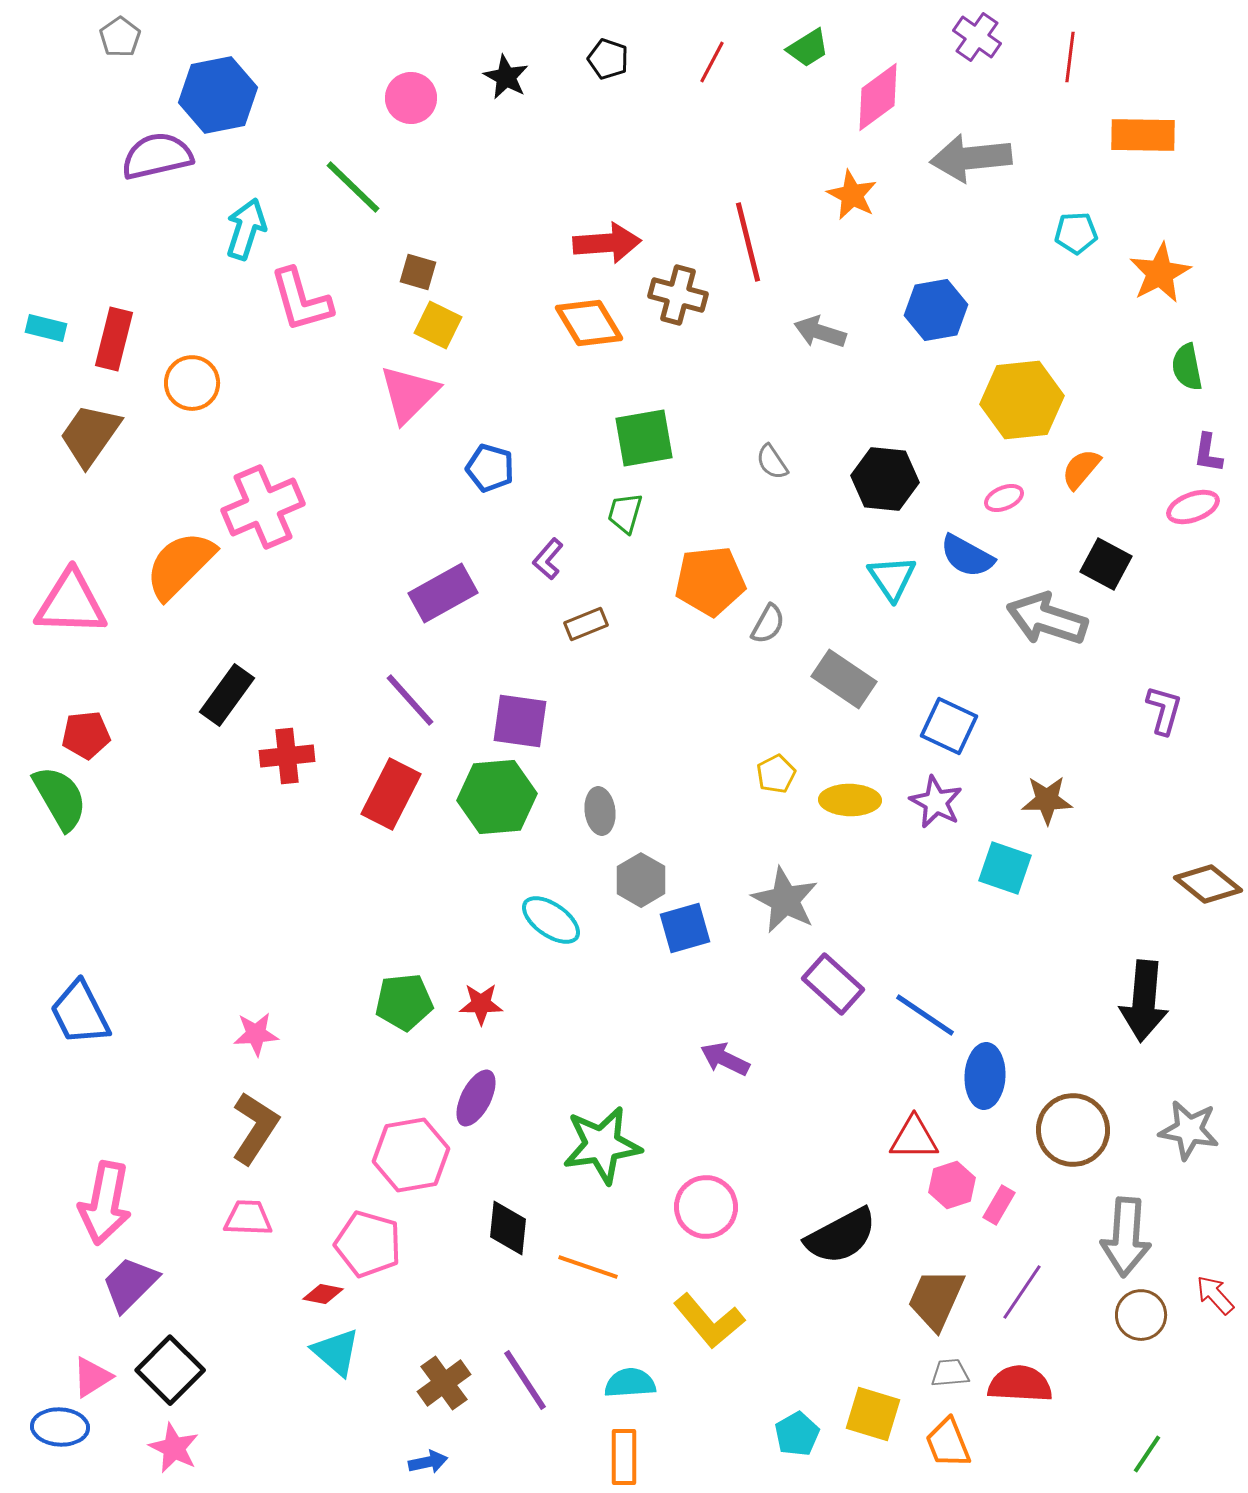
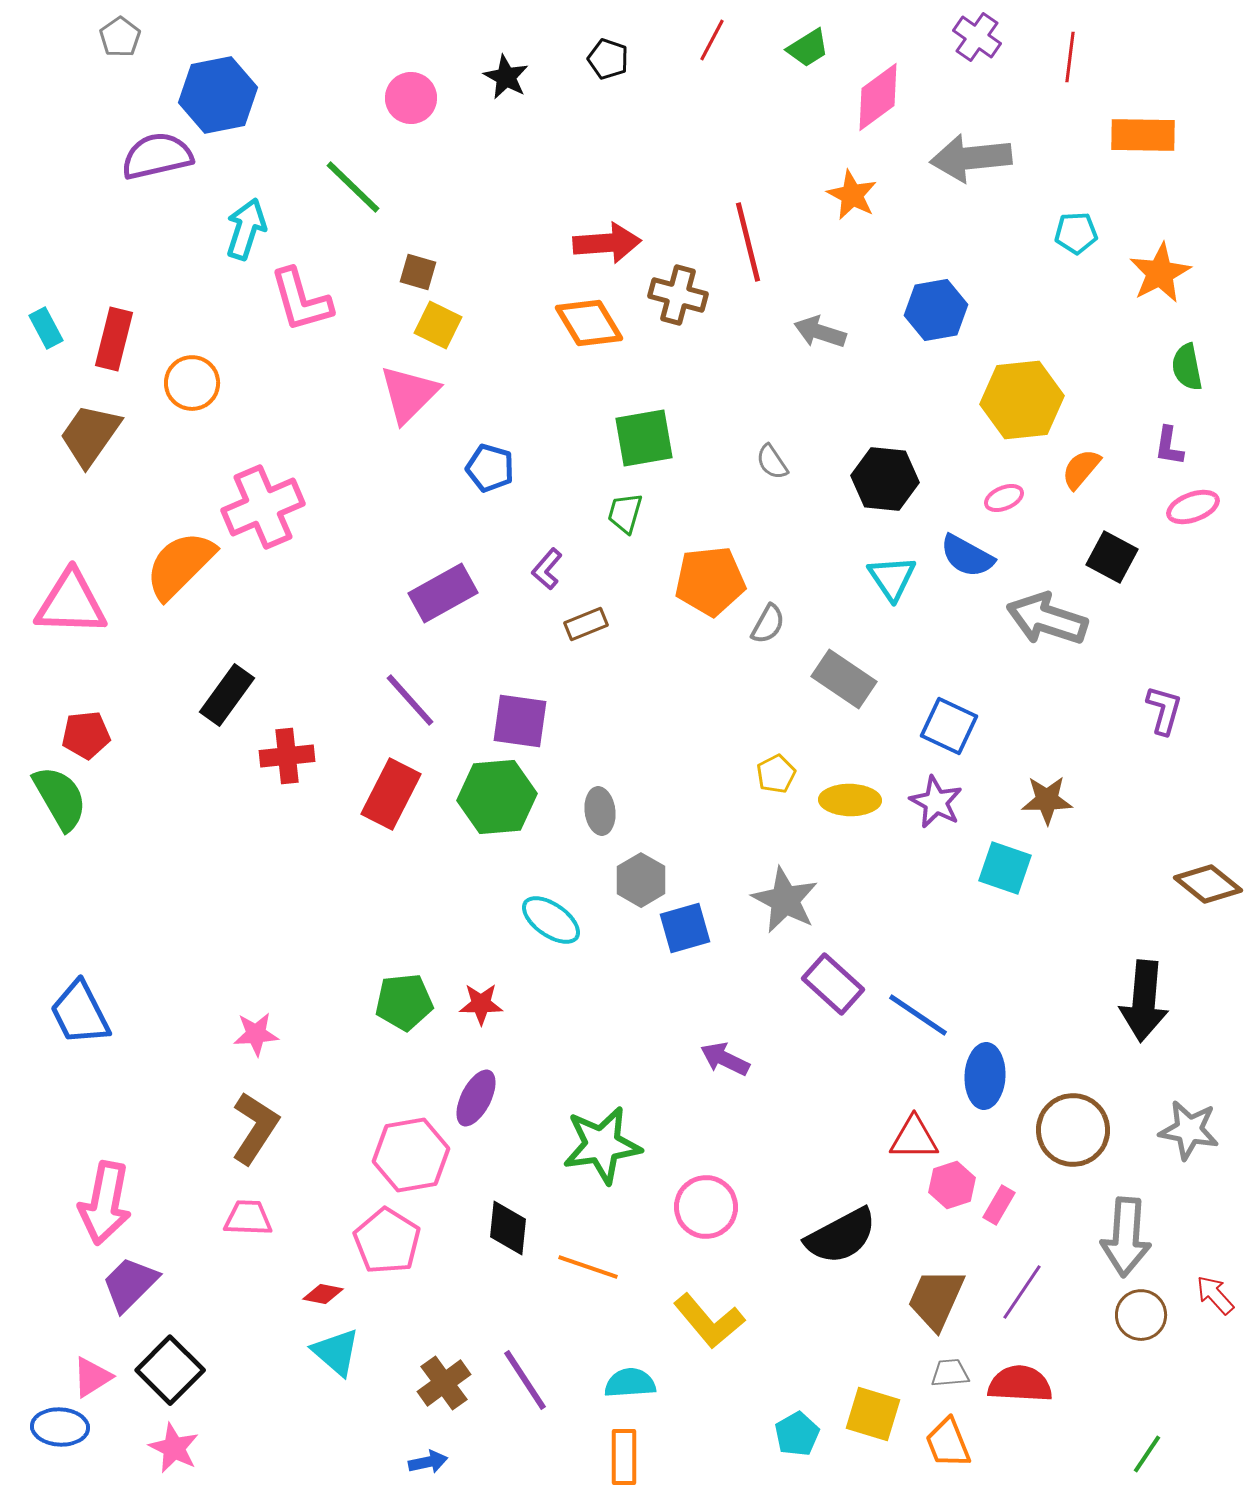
red line at (712, 62): moved 22 px up
cyan rectangle at (46, 328): rotated 48 degrees clockwise
purple L-shape at (1208, 453): moved 39 px left, 7 px up
purple L-shape at (548, 559): moved 1 px left, 10 px down
black square at (1106, 564): moved 6 px right, 7 px up
blue line at (925, 1015): moved 7 px left
pink pentagon at (368, 1244): moved 19 px right, 3 px up; rotated 16 degrees clockwise
